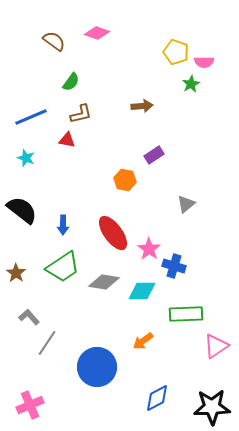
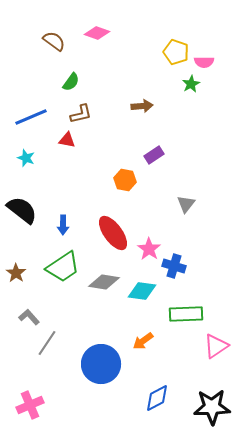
gray triangle: rotated 12 degrees counterclockwise
cyan diamond: rotated 8 degrees clockwise
blue circle: moved 4 px right, 3 px up
